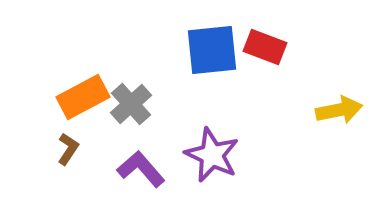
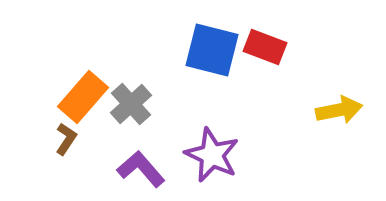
blue square: rotated 20 degrees clockwise
orange rectangle: rotated 21 degrees counterclockwise
brown L-shape: moved 2 px left, 10 px up
